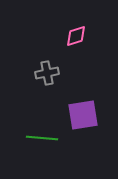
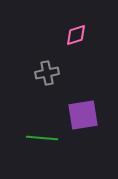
pink diamond: moved 1 px up
